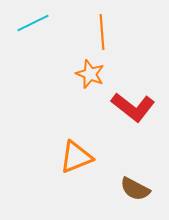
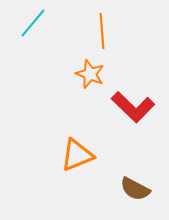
cyan line: rotated 24 degrees counterclockwise
orange line: moved 1 px up
red L-shape: rotated 6 degrees clockwise
orange triangle: moved 1 px right, 2 px up
